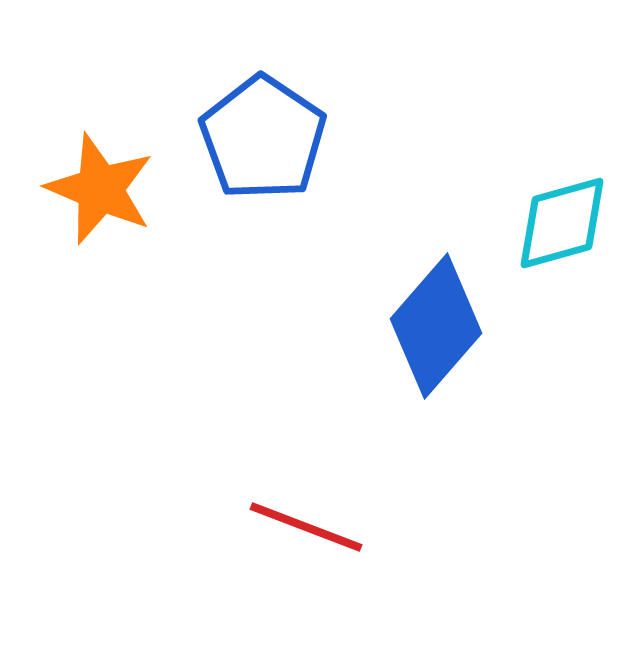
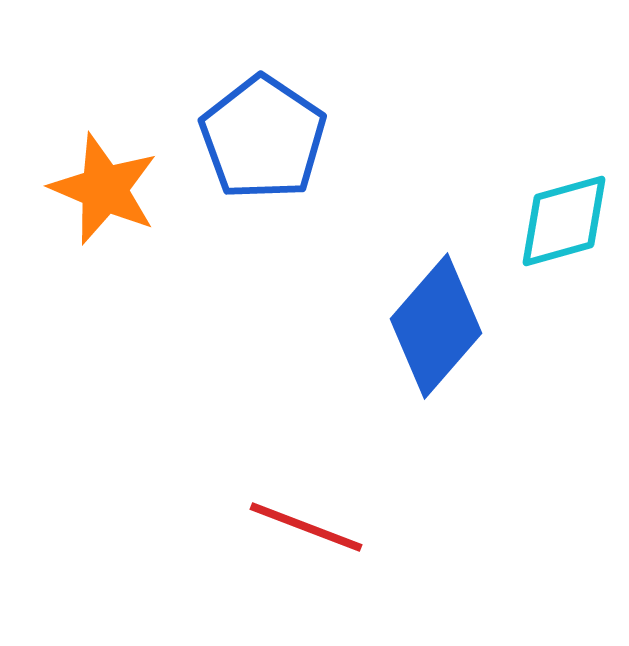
orange star: moved 4 px right
cyan diamond: moved 2 px right, 2 px up
